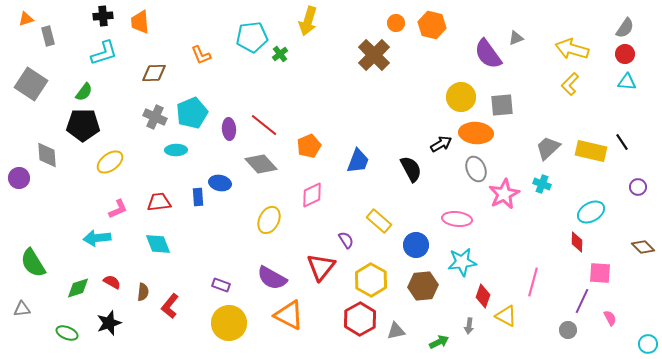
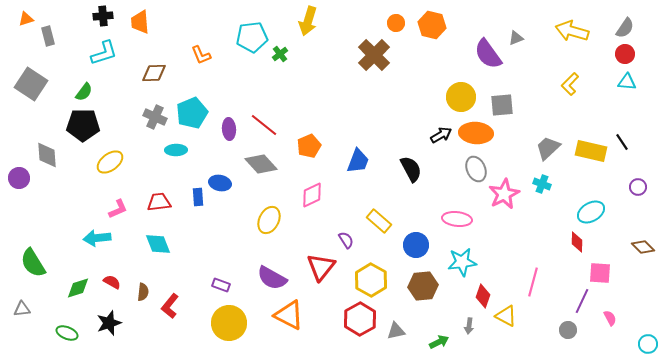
yellow arrow at (572, 49): moved 18 px up
black arrow at (441, 144): moved 9 px up
